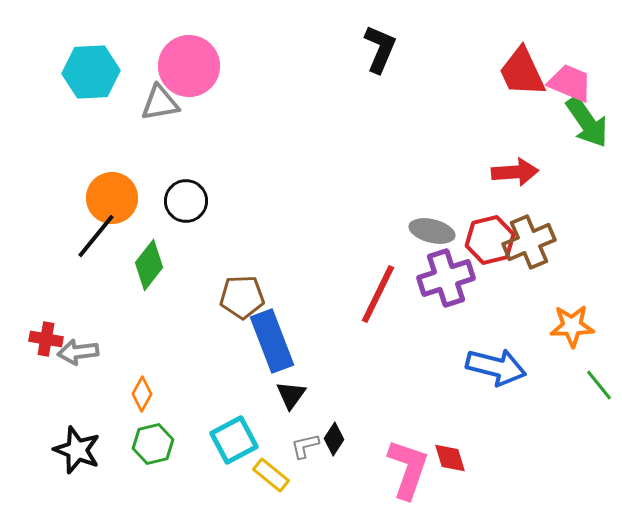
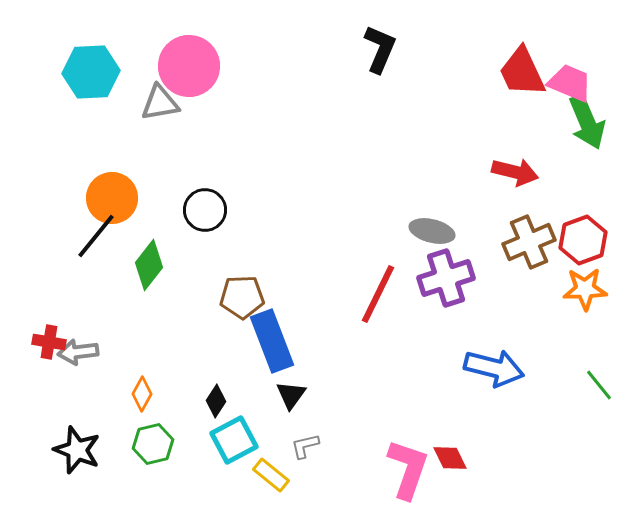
green arrow: rotated 12 degrees clockwise
red arrow: rotated 18 degrees clockwise
black circle: moved 19 px right, 9 px down
red hexagon: moved 93 px right; rotated 6 degrees counterclockwise
orange star: moved 13 px right, 37 px up
red cross: moved 3 px right, 3 px down
blue arrow: moved 2 px left, 1 px down
black diamond: moved 118 px left, 38 px up
red diamond: rotated 9 degrees counterclockwise
